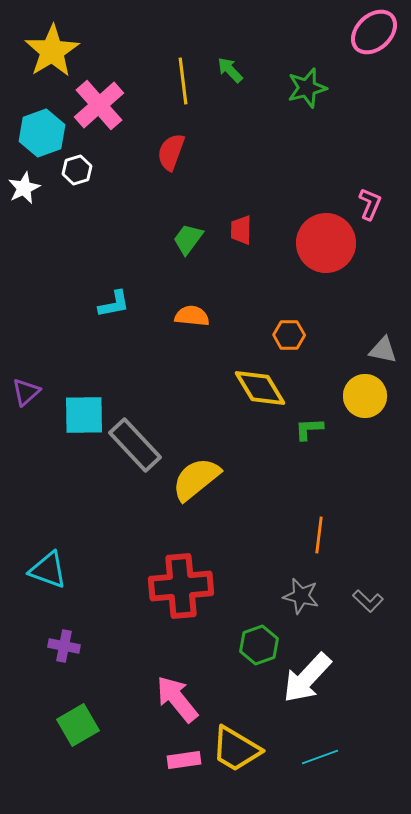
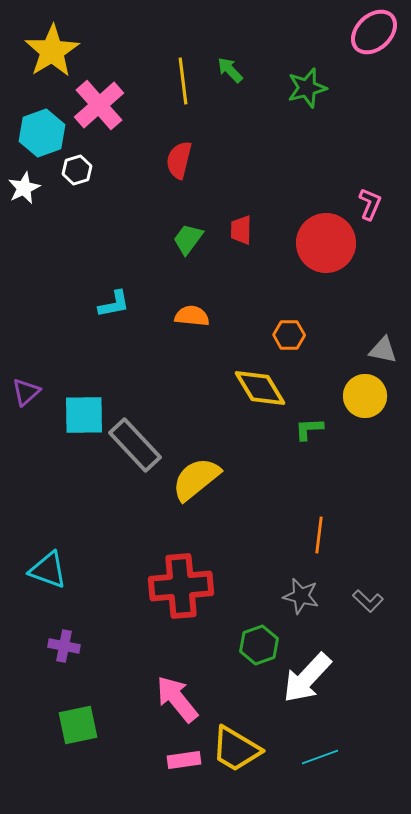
red semicircle: moved 8 px right, 8 px down; rotated 6 degrees counterclockwise
green square: rotated 18 degrees clockwise
